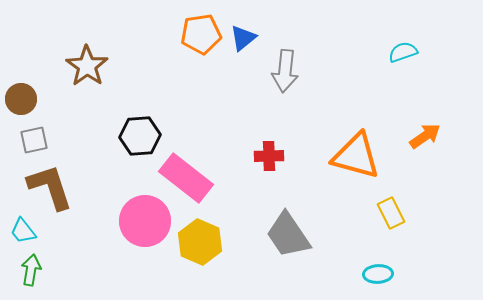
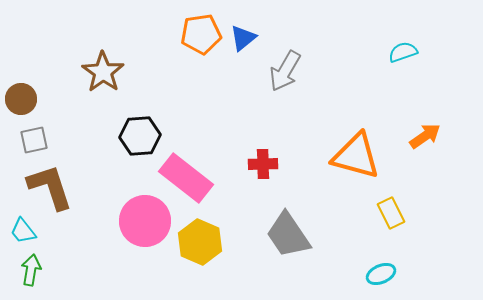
brown star: moved 16 px right, 6 px down
gray arrow: rotated 24 degrees clockwise
red cross: moved 6 px left, 8 px down
cyan ellipse: moved 3 px right; rotated 20 degrees counterclockwise
